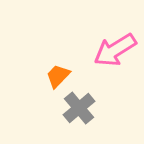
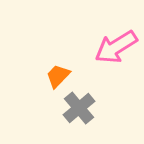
pink arrow: moved 1 px right, 3 px up
